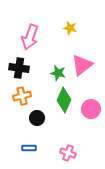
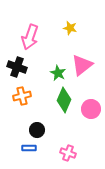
black cross: moved 2 px left, 1 px up; rotated 12 degrees clockwise
green star: rotated 14 degrees clockwise
black circle: moved 12 px down
